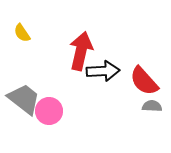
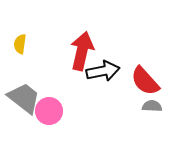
yellow semicircle: moved 2 px left, 11 px down; rotated 42 degrees clockwise
red arrow: moved 1 px right
black arrow: rotated 8 degrees counterclockwise
red semicircle: moved 1 px right
gray trapezoid: moved 1 px up
